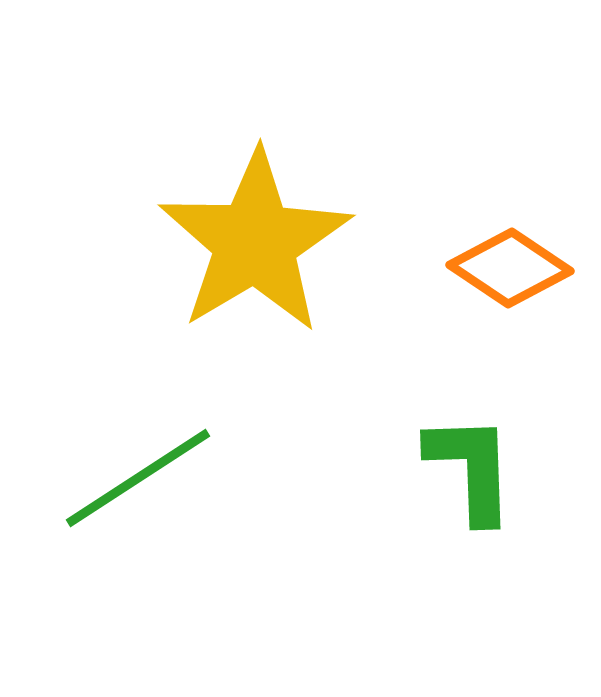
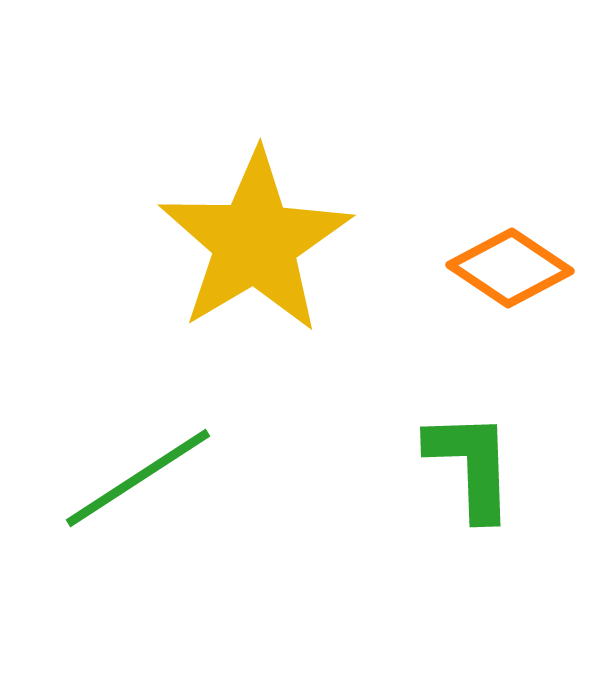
green L-shape: moved 3 px up
